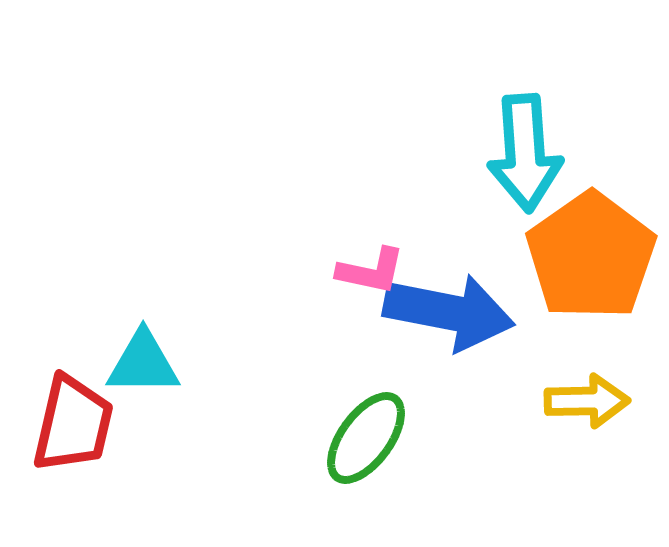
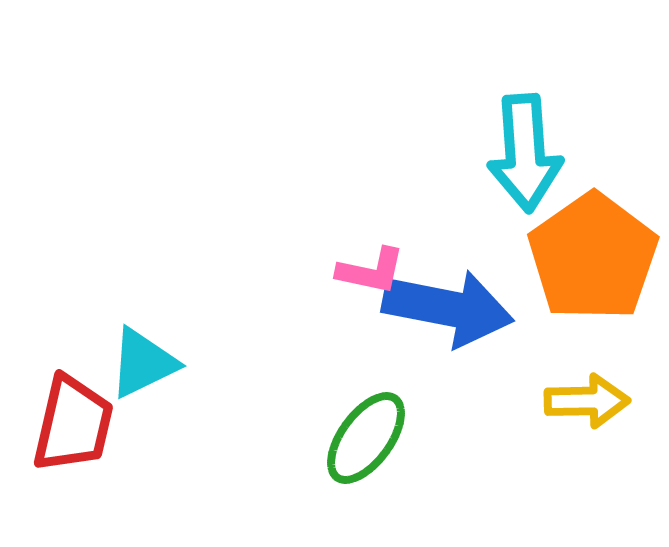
orange pentagon: moved 2 px right, 1 px down
blue arrow: moved 1 px left, 4 px up
cyan triangle: rotated 26 degrees counterclockwise
